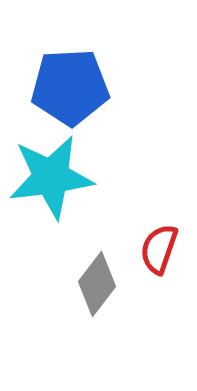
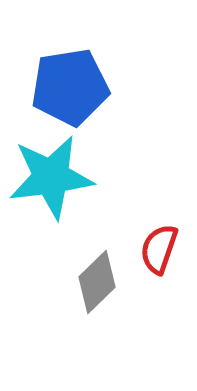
blue pentagon: rotated 6 degrees counterclockwise
gray diamond: moved 2 px up; rotated 8 degrees clockwise
